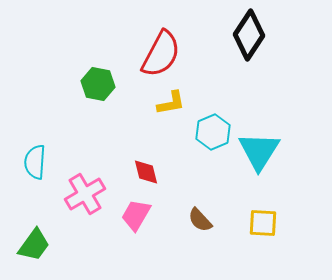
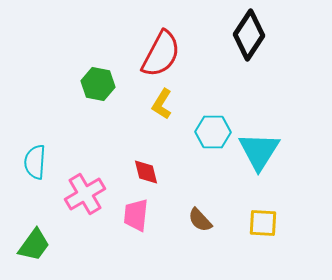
yellow L-shape: moved 9 px left, 1 px down; rotated 132 degrees clockwise
cyan hexagon: rotated 24 degrees clockwise
pink trapezoid: rotated 24 degrees counterclockwise
